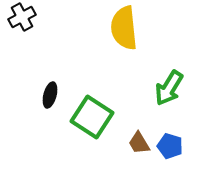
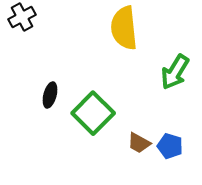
green arrow: moved 6 px right, 16 px up
green square: moved 1 px right, 4 px up; rotated 12 degrees clockwise
brown trapezoid: rotated 30 degrees counterclockwise
